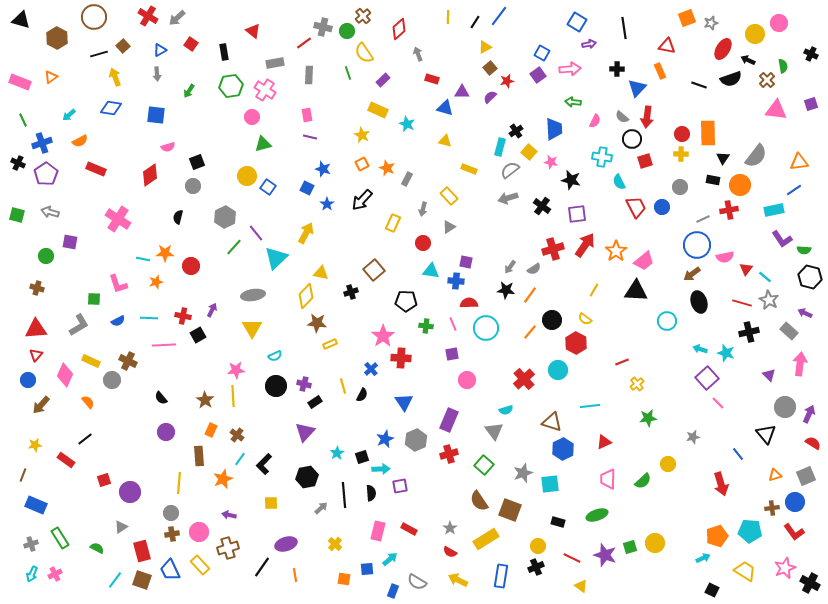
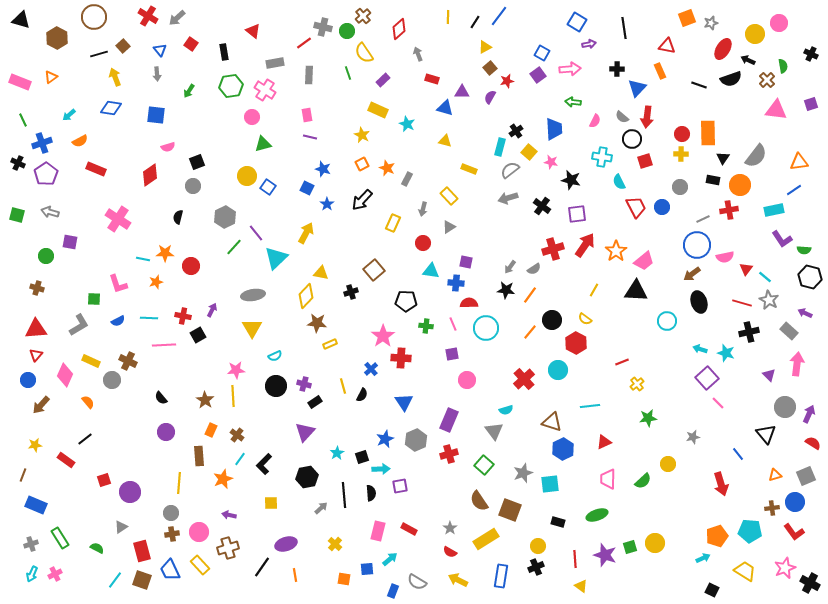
blue triangle at (160, 50): rotated 40 degrees counterclockwise
purple semicircle at (490, 97): rotated 16 degrees counterclockwise
blue cross at (456, 281): moved 2 px down
pink arrow at (800, 364): moved 3 px left
red line at (572, 558): moved 3 px right, 1 px down; rotated 60 degrees clockwise
